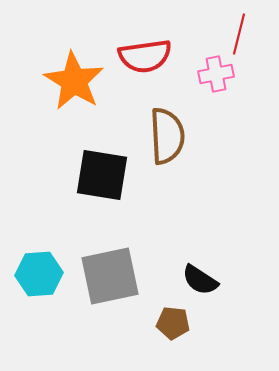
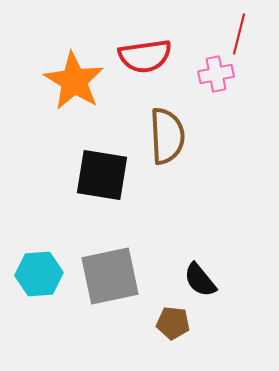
black semicircle: rotated 18 degrees clockwise
